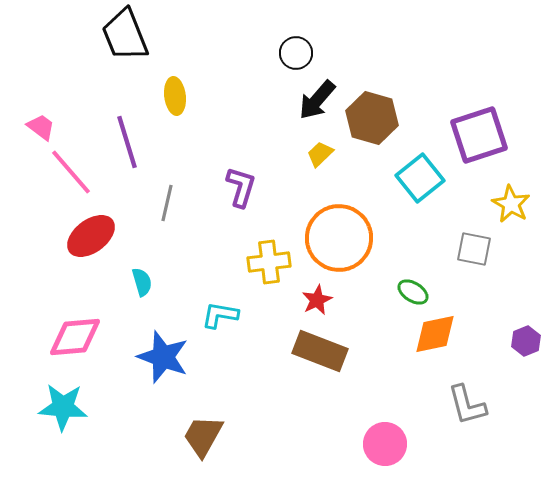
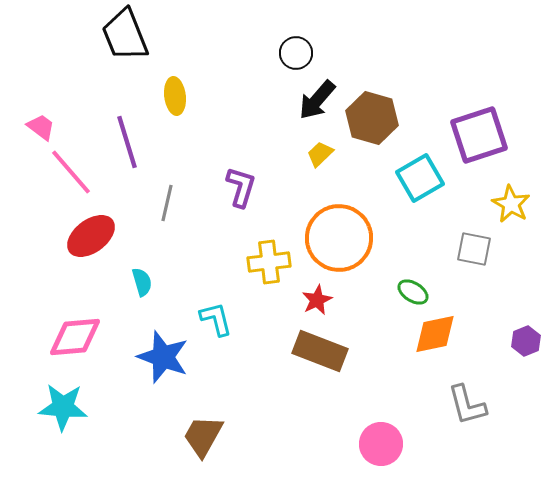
cyan square: rotated 9 degrees clockwise
cyan L-shape: moved 4 px left, 4 px down; rotated 66 degrees clockwise
pink circle: moved 4 px left
